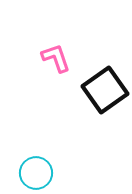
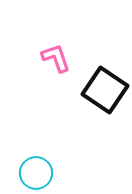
black square: rotated 21 degrees counterclockwise
